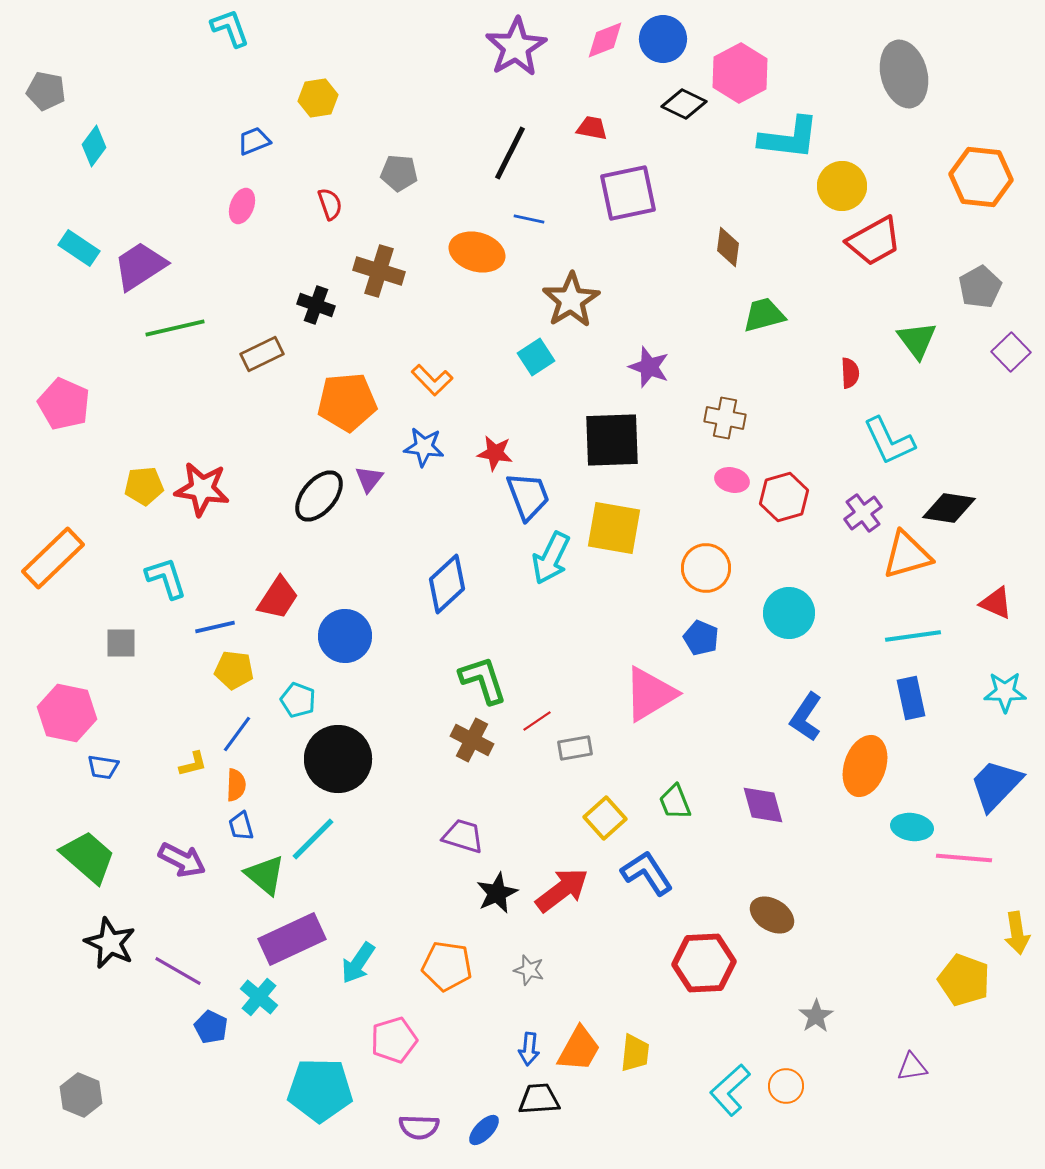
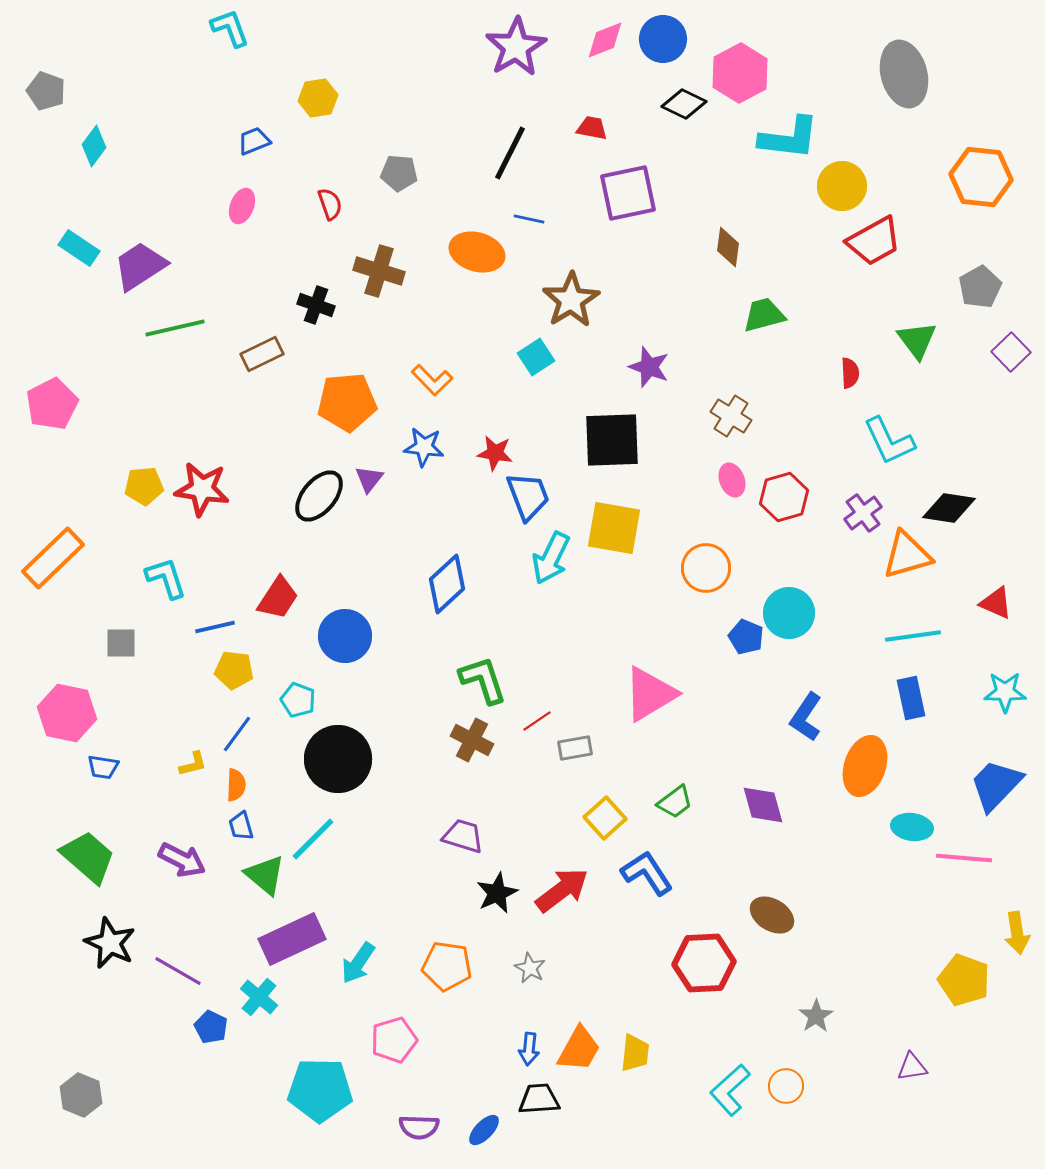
gray pentagon at (46, 91): rotated 9 degrees clockwise
pink pentagon at (64, 404): moved 12 px left; rotated 21 degrees clockwise
brown cross at (725, 418): moved 6 px right, 2 px up; rotated 21 degrees clockwise
pink ellipse at (732, 480): rotated 56 degrees clockwise
blue pentagon at (701, 638): moved 45 px right, 1 px up
green trapezoid at (675, 802): rotated 105 degrees counterclockwise
gray star at (529, 970): moved 1 px right, 2 px up; rotated 12 degrees clockwise
